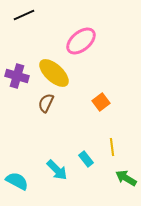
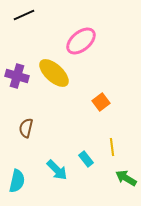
brown semicircle: moved 20 px left, 25 px down; rotated 12 degrees counterclockwise
cyan semicircle: rotated 75 degrees clockwise
